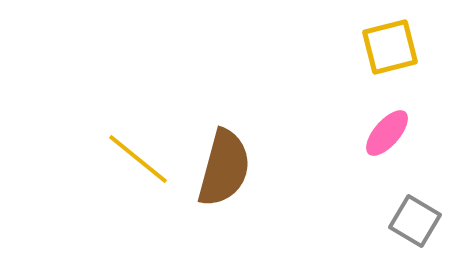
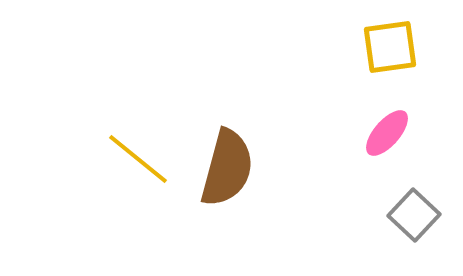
yellow square: rotated 6 degrees clockwise
brown semicircle: moved 3 px right
gray square: moved 1 px left, 6 px up; rotated 12 degrees clockwise
